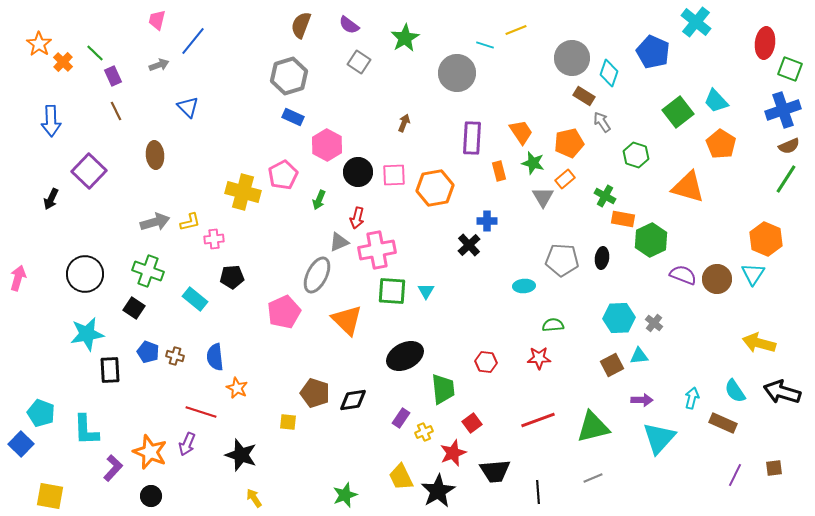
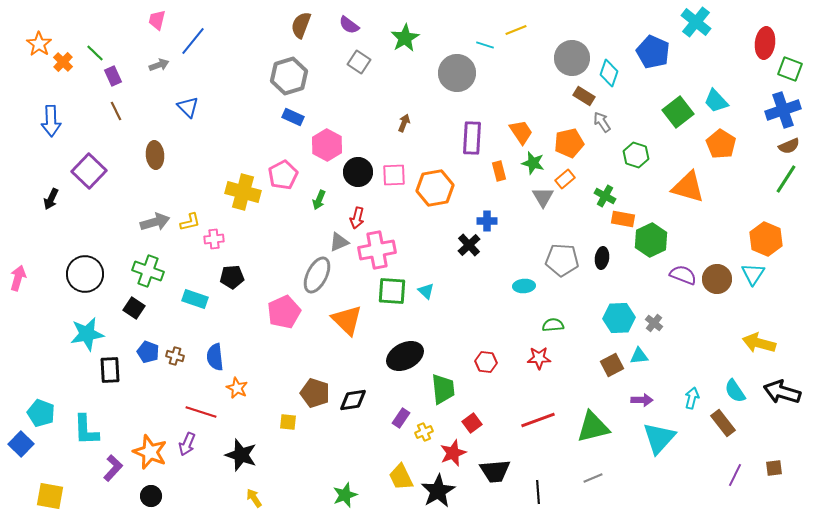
cyan triangle at (426, 291): rotated 18 degrees counterclockwise
cyan rectangle at (195, 299): rotated 20 degrees counterclockwise
brown rectangle at (723, 423): rotated 28 degrees clockwise
